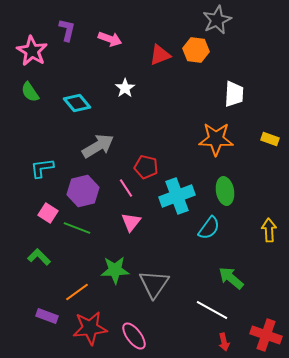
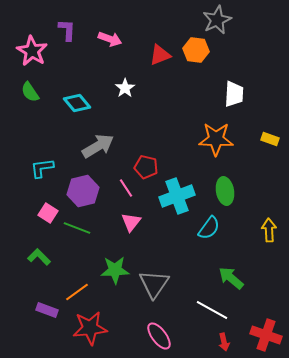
purple L-shape: rotated 10 degrees counterclockwise
purple rectangle: moved 6 px up
pink ellipse: moved 25 px right
